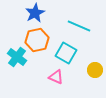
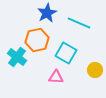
blue star: moved 12 px right
cyan line: moved 3 px up
pink triangle: rotated 21 degrees counterclockwise
